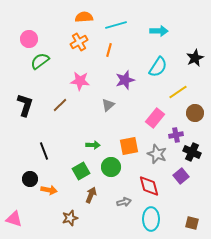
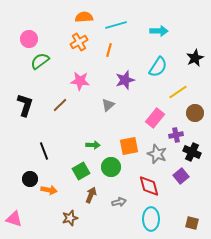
gray arrow: moved 5 px left
